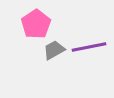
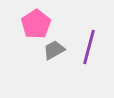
purple line: rotated 64 degrees counterclockwise
